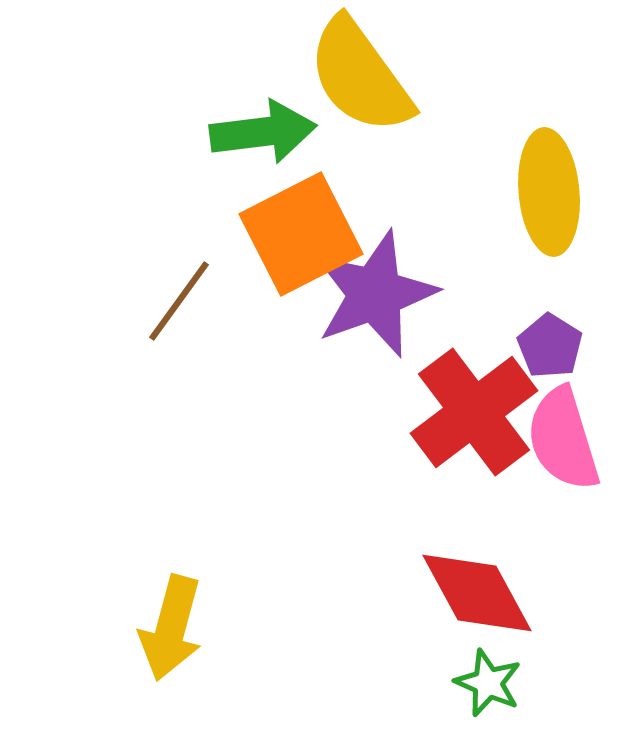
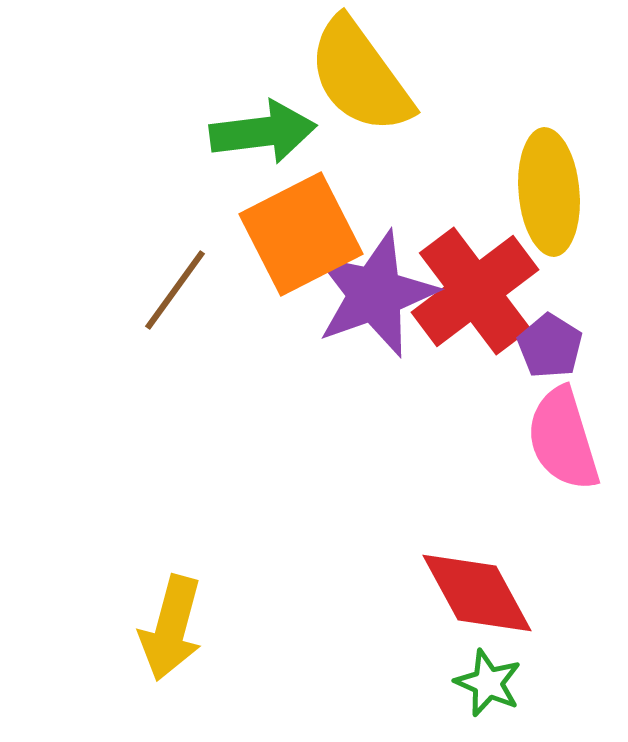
brown line: moved 4 px left, 11 px up
red cross: moved 1 px right, 121 px up
